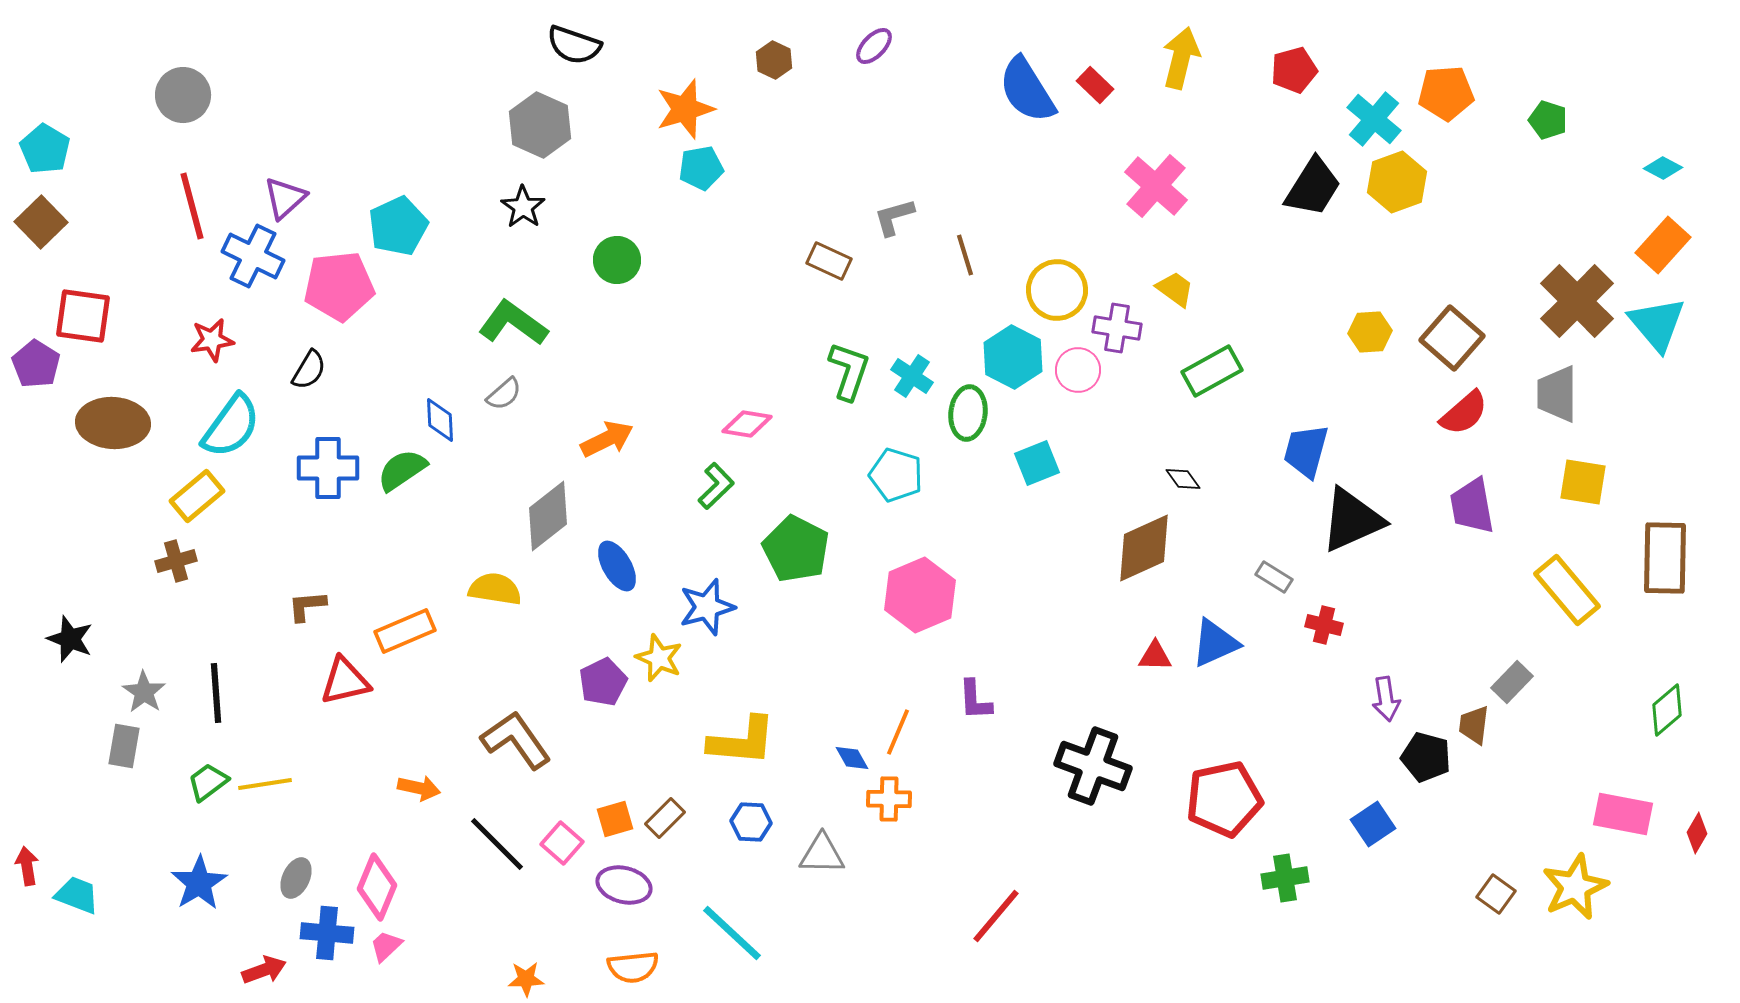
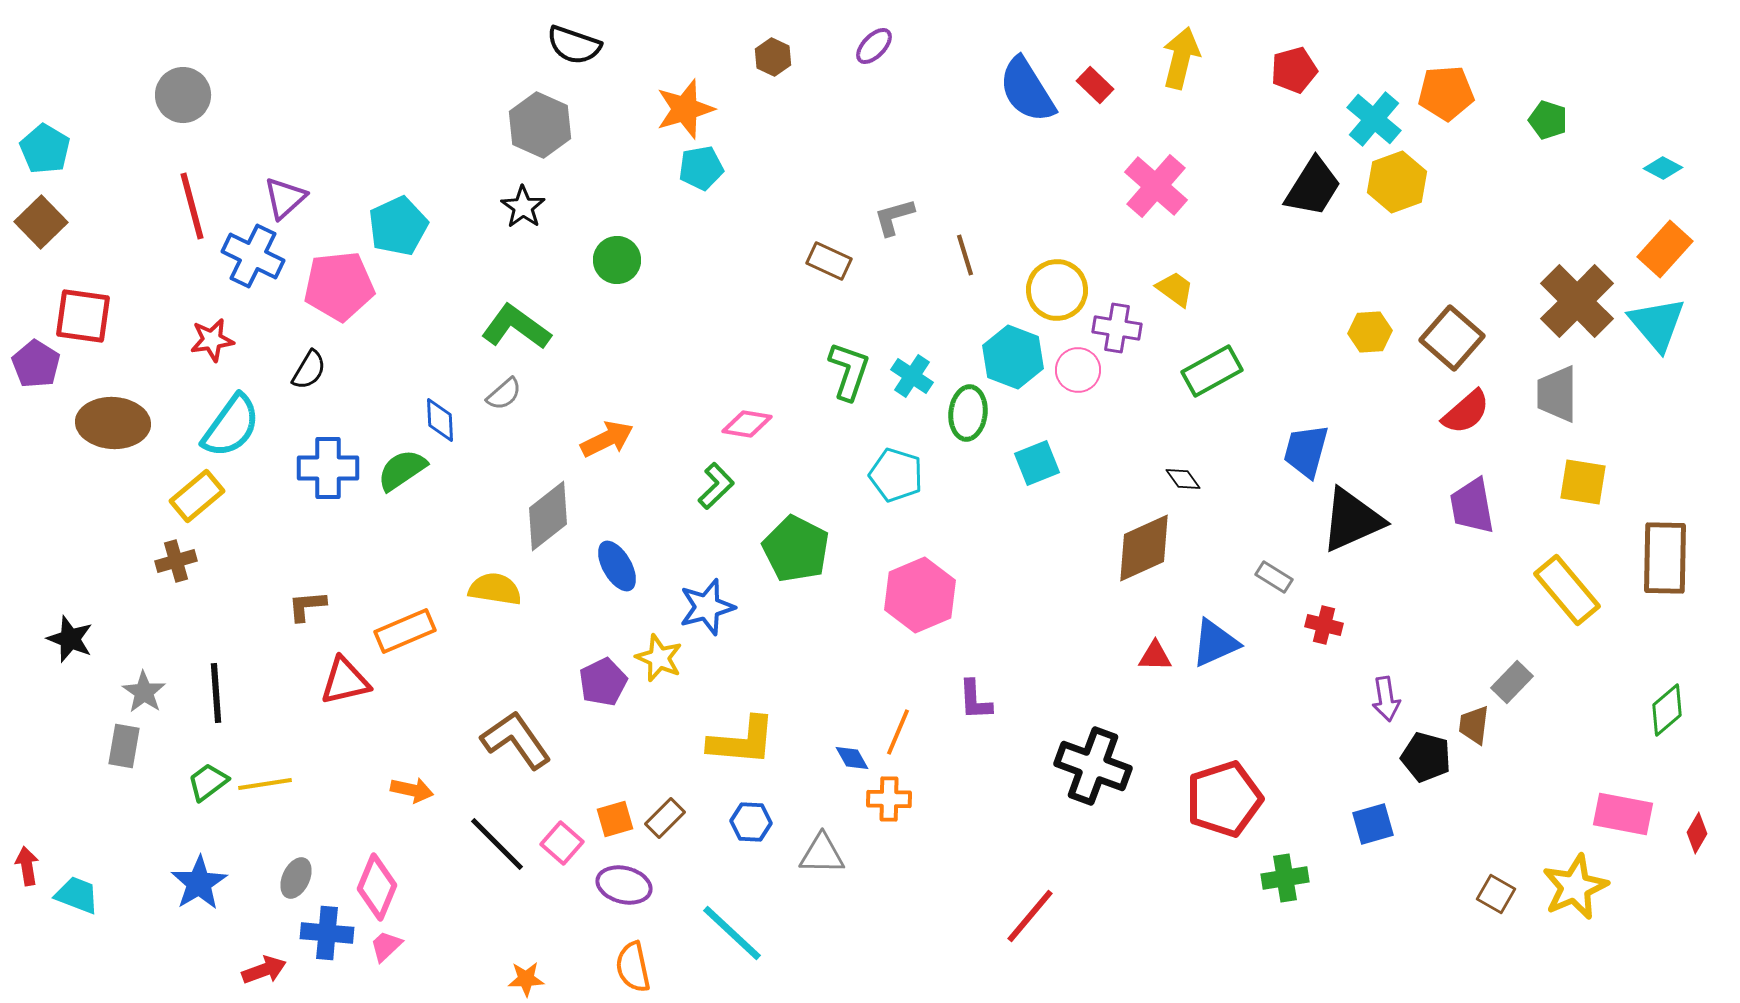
brown hexagon at (774, 60): moved 1 px left, 3 px up
orange rectangle at (1663, 245): moved 2 px right, 4 px down
green L-shape at (513, 323): moved 3 px right, 4 px down
cyan hexagon at (1013, 357): rotated 6 degrees counterclockwise
red semicircle at (1464, 413): moved 2 px right, 1 px up
orange arrow at (419, 788): moved 7 px left, 2 px down
red pentagon at (1224, 799): rotated 6 degrees counterclockwise
blue square at (1373, 824): rotated 18 degrees clockwise
brown square at (1496, 894): rotated 6 degrees counterclockwise
red line at (996, 916): moved 34 px right
orange semicircle at (633, 967): rotated 84 degrees clockwise
